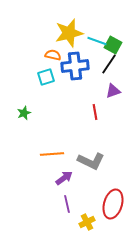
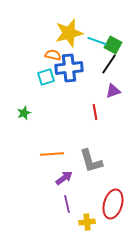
blue cross: moved 6 px left, 2 px down
gray L-shape: rotated 48 degrees clockwise
yellow cross: rotated 21 degrees clockwise
